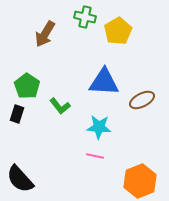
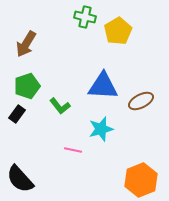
brown arrow: moved 19 px left, 10 px down
blue triangle: moved 1 px left, 4 px down
green pentagon: rotated 20 degrees clockwise
brown ellipse: moved 1 px left, 1 px down
black rectangle: rotated 18 degrees clockwise
cyan star: moved 2 px right, 2 px down; rotated 20 degrees counterclockwise
pink line: moved 22 px left, 6 px up
orange hexagon: moved 1 px right, 1 px up
